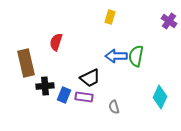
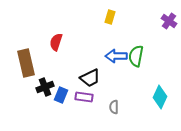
black cross: moved 1 px down; rotated 18 degrees counterclockwise
blue rectangle: moved 3 px left
gray semicircle: rotated 16 degrees clockwise
